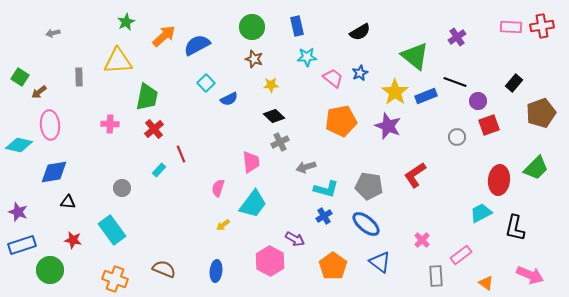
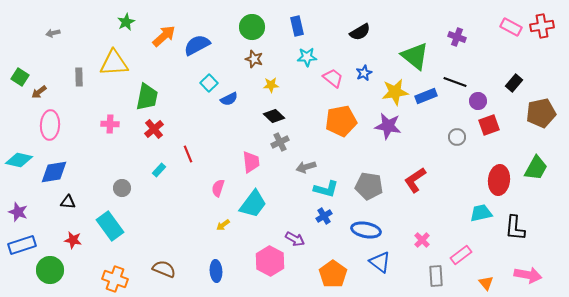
pink rectangle at (511, 27): rotated 25 degrees clockwise
purple cross at (457, 37): rotated 36 degrees counterclockwise
yellow triangle at (118, 61): moved 4 px left, 2 px down
blue star at (360, 73): moved 4 px right
cyan square at (206, 83): moved 3 px right
yellow star at (395, 92): rotated 28 degrees clockwise
brown pentagon at (541, 113): rotated 8 degrees clockwise
pink ellipse at (50, 125): rotated 8 degrees clockwise
purple star at (388, 126): rotated 12 degrees counterclockwise
cyan diamond at (19, 145): moved 15 px down
red line at (181, 154): moved 7 px right
green trapezoid at (536, 168): rotated 16 degrees counterclockwise
red L-shape at (415, 175): moved 5 px down
cyan trapezoid at (481, 213): rotated 15 degrees clockwise
blue ellipse at (366, 224): moved 6 px down; rotated 28 degrees counterclockwise
black L-shape at (515, 228): rotated 8 degrees counterclockwise
cyan rectangle at (112, 230): moved 2 px left, 4 px up
orange pentagon at (333, 266): moved 8 px down
blue ellipse at (216, 271): rotated 10 degrees counterclockwise
pink arrow at (530, 275): moved 2 px left; rotated 12 degrees counterclockwise
orange triangle at (486, 283): rotated 14 degrees clockwise
